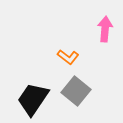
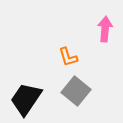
orange L-shape: rotated 35 degrees clockwise
black trapezoid: moved 7 px left
